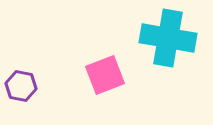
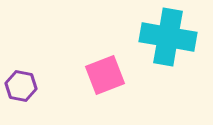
cyan cross: moved 1 px up
